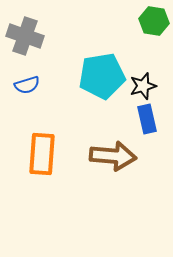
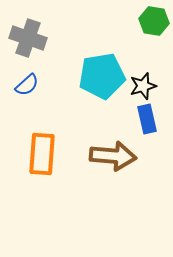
gray cross: moved 3 px right, 2 px down
blue semicircle: rotated 25 degrees counterclockwise
